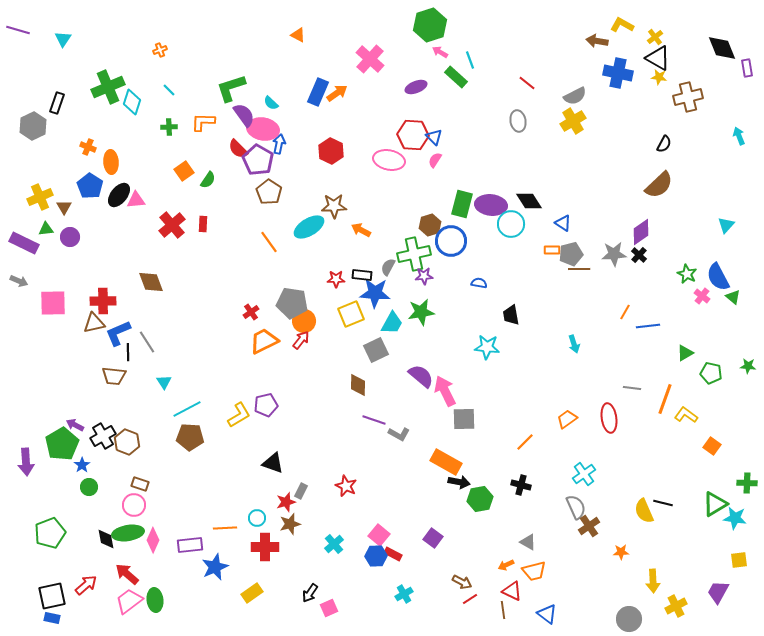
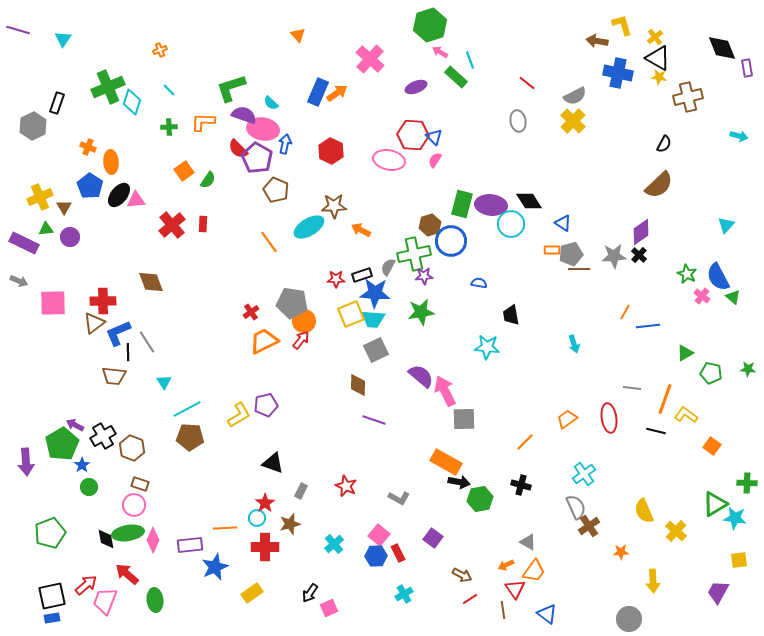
yellow L-shape at (622, 25): rotated 45 degrees clockwise
orange triangle at (298, 35): rotated 21 degrees clockwise
purple semicircle at (244, 115): rotated 35 degrees counterclockwise
yellow cross at (573, 121): rotated 15 degrees counterclockwise
cyan arrow at (739, 136): rotated 126 degrees clockwise
blue arrow at (279, 144): moved 6 px right
purple pentagon at (258, 160): moved 1 px left, 2 px up
brown pentagon at (269, 192): moved 7 px right, 2 px up; rotated 10 degrees counterclockwise
gray star at (614, 254): moved 2 px down
black rectangle at (362, 275): rotated 24 degrees counterclockwise
brown triangle at (94, 323): rotated 25 degrees counterclockwise
cyan trapezoid at (392, 323): moved 19 px left, 4 px up; rotated 65 degrees clockwise
green star at (748, 366): moved 3 px down
gray L-shape at (399, 434): moved 64 px down
brown hexagon at (127, 442): moved 5 px right, 6 px down
red star at (286, 502): moved 21 px left, 1 px down; rotated 18 degrees counterclockwise
black line at (663, 503): moved 7 px left, 72 px up
red rectangle at (393, 554): moved 5 px right, 1 px up; rotated 36 degrees clockwise
orange trapezoid at (534, 571): rotated 40 degrees counterclockwise
brown arrow at (462, 582): moved 7 px up
red triangle at (512, 591): moved 3 px right, 2 px up; rotated 30 degrees clockwise
pink trapezoid at (129, 601): moved 24 px left; rotated 32 degrees counterclockwise
yellow cross at (676, 606): moved 75 px up; rotated 20 degrees counterclockwise
blue rectangle at (52, 618): rotated 21 degrees counterclockwise
